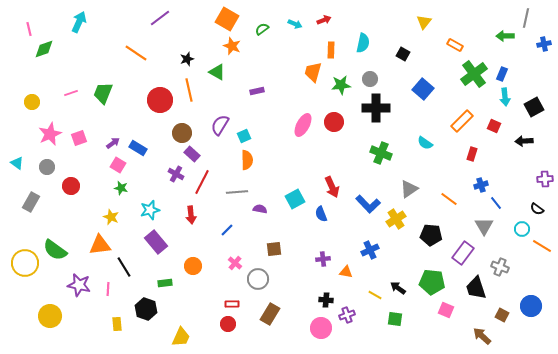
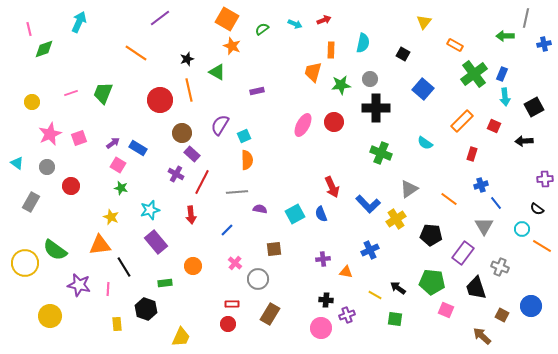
cyan square at (295, 199): moved 15 px down
